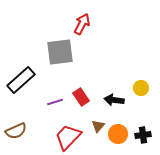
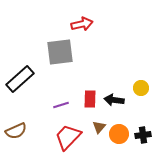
red arrow: rotated 50 degrees clockwise
black rectangle: moved 1 px left, 1 px up
red rectangle: moved 9 px right, 2 px down; rotated 36 degrees clockwise
purple line: moved 6 px right, 3 px down
brown triangle: moved 1 px right, 1 px down
orange circle: moved 1 px right
